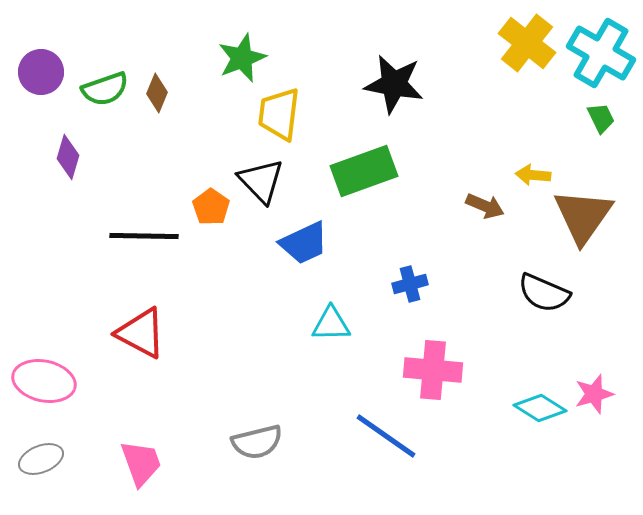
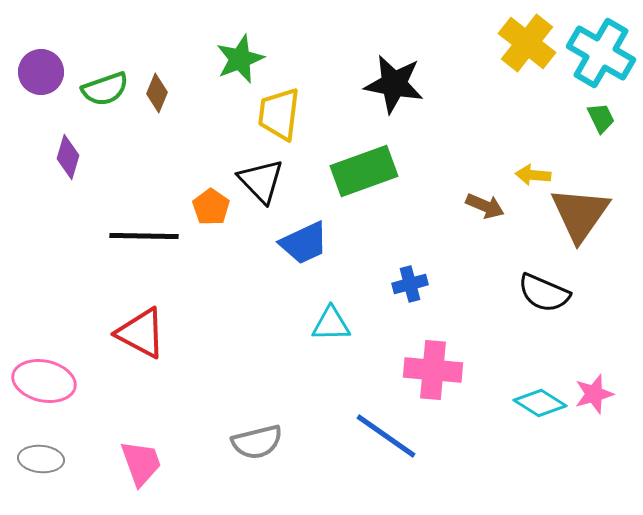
green star: moved 2 px left, 1 px down
brown triangle: moved 3 px left, 2 px up
cyan diamond: moved 5 px up
gray ellipse: rotated 27 degrees clockwise
